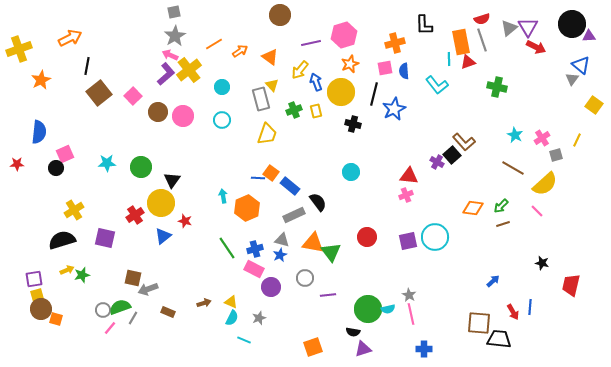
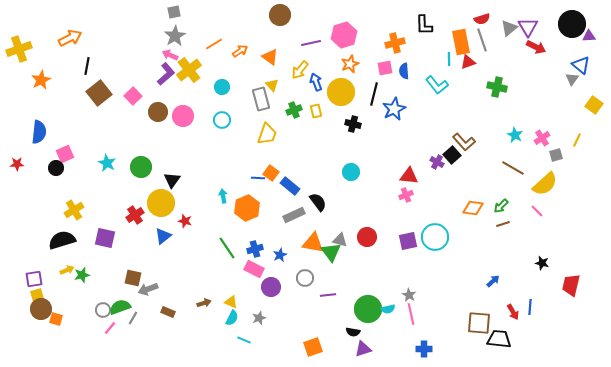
cyan star at (107, 163): rotated 30 degrees clockwise
gray triangle at (282, 240): moved 58 px right
